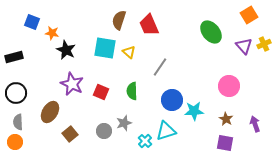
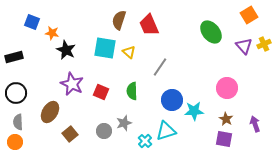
pink circle: moved 2 px left, 2 px down
purple square: moved 1 px left, 4 px up
